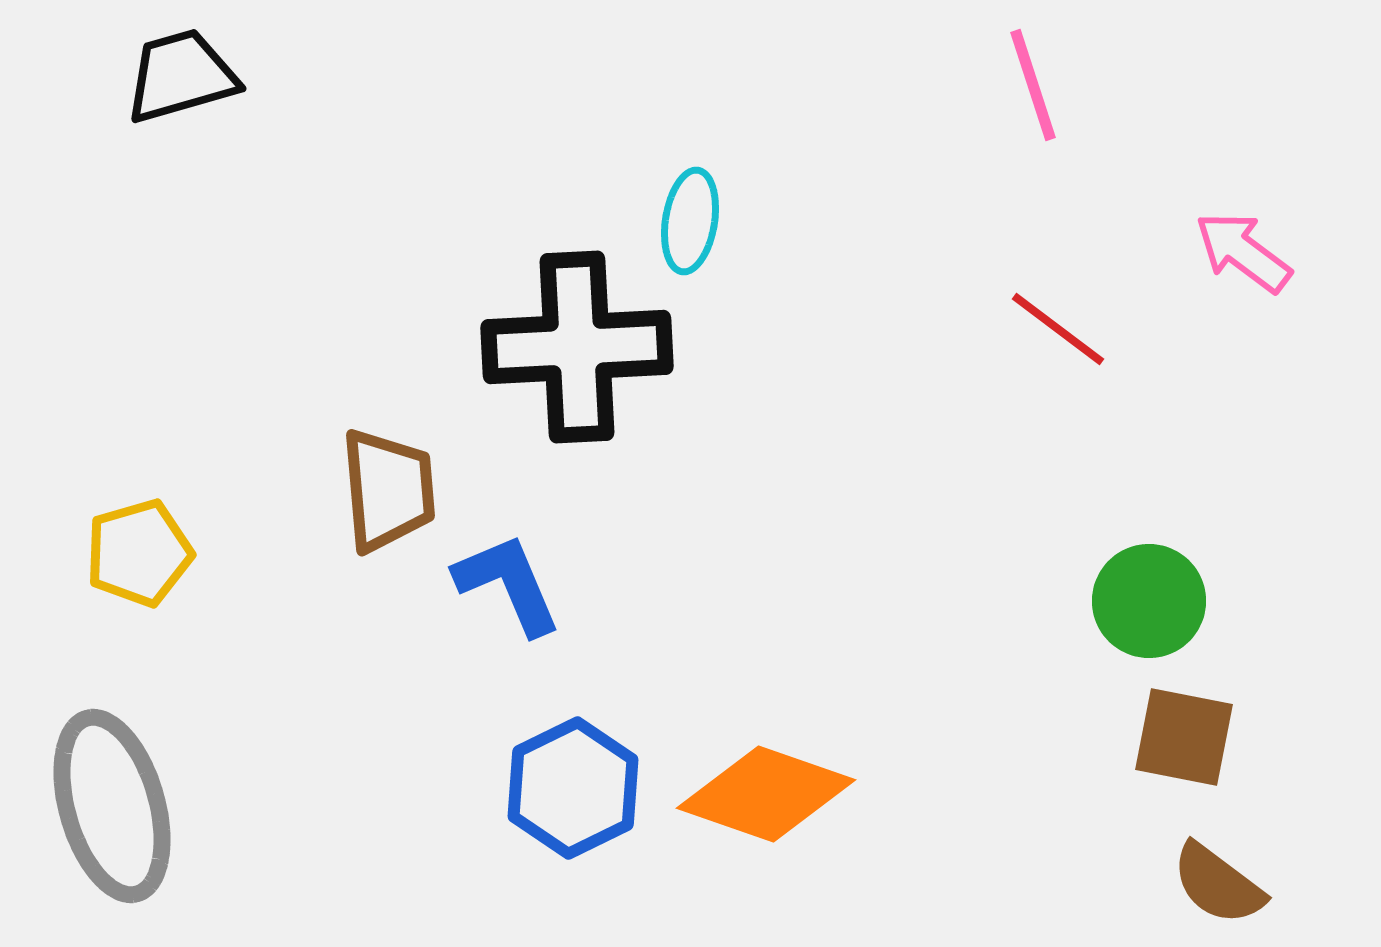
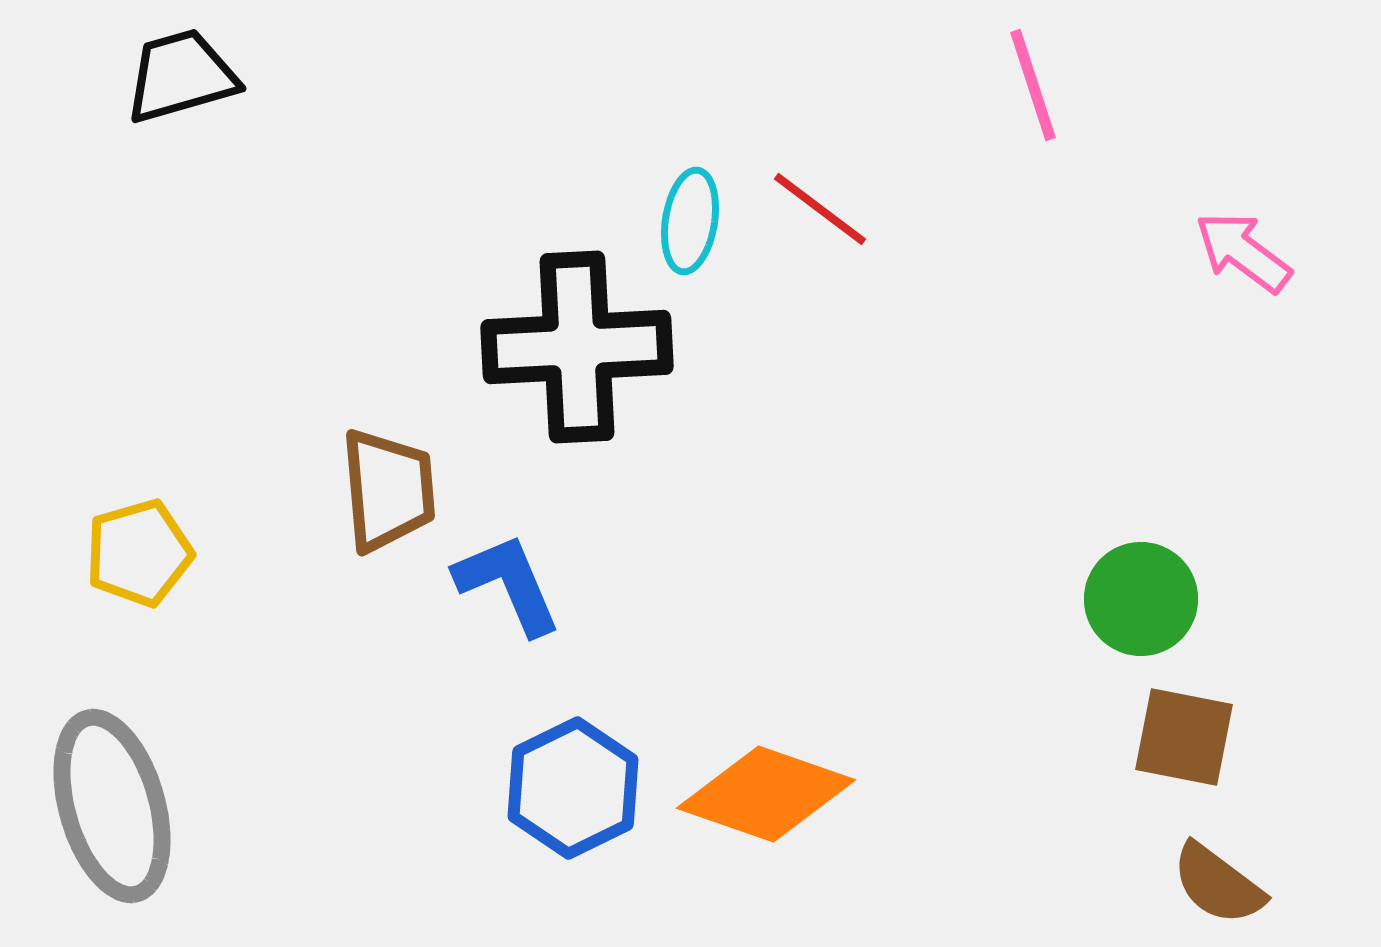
red line: moved 238 px left, 120 px up
green circle: moved 8 px left, 2 px up
